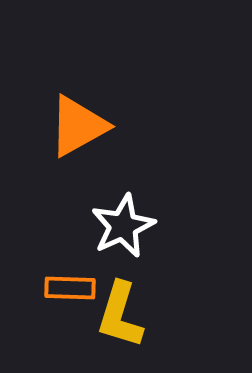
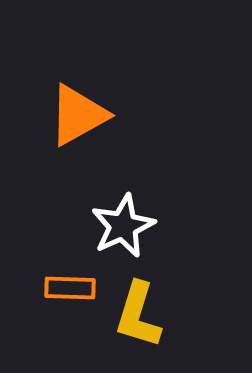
orange triangle: moved 11 px up
yellow L-shape: moved 18 px right
